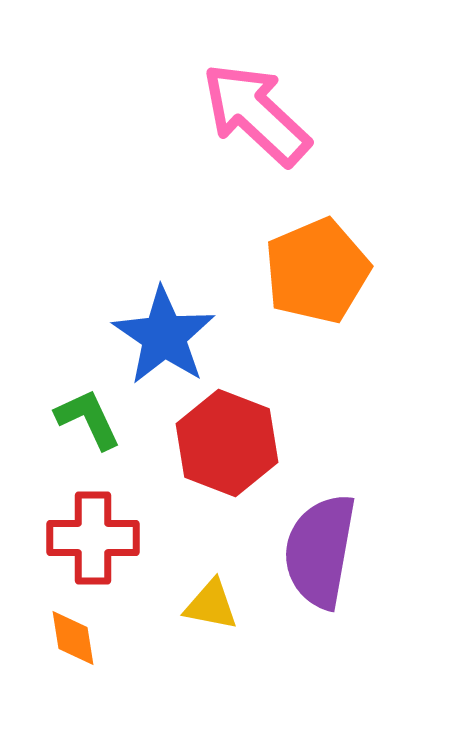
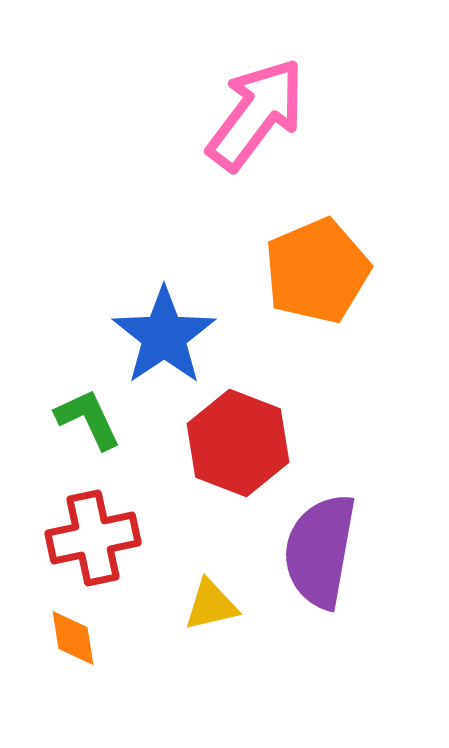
pink arrow: rotated 84 degrees clockwise
blue star: rotated 4 degrees clockwise
red hexagon: moved 11 px right
red cross: rotated 12 degrees counterclockwise
yellow triangle: rotated 24 degrees counterclockwise
